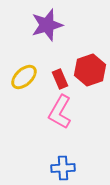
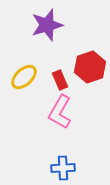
red hexagon: moved 3 px up
red rectangle: moved 1 px down
